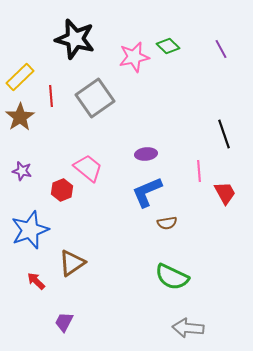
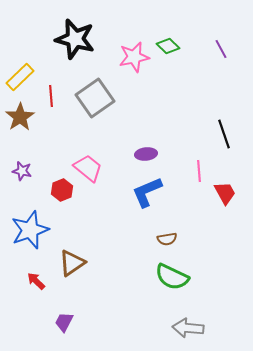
brown semicircle: moved 16 px down
